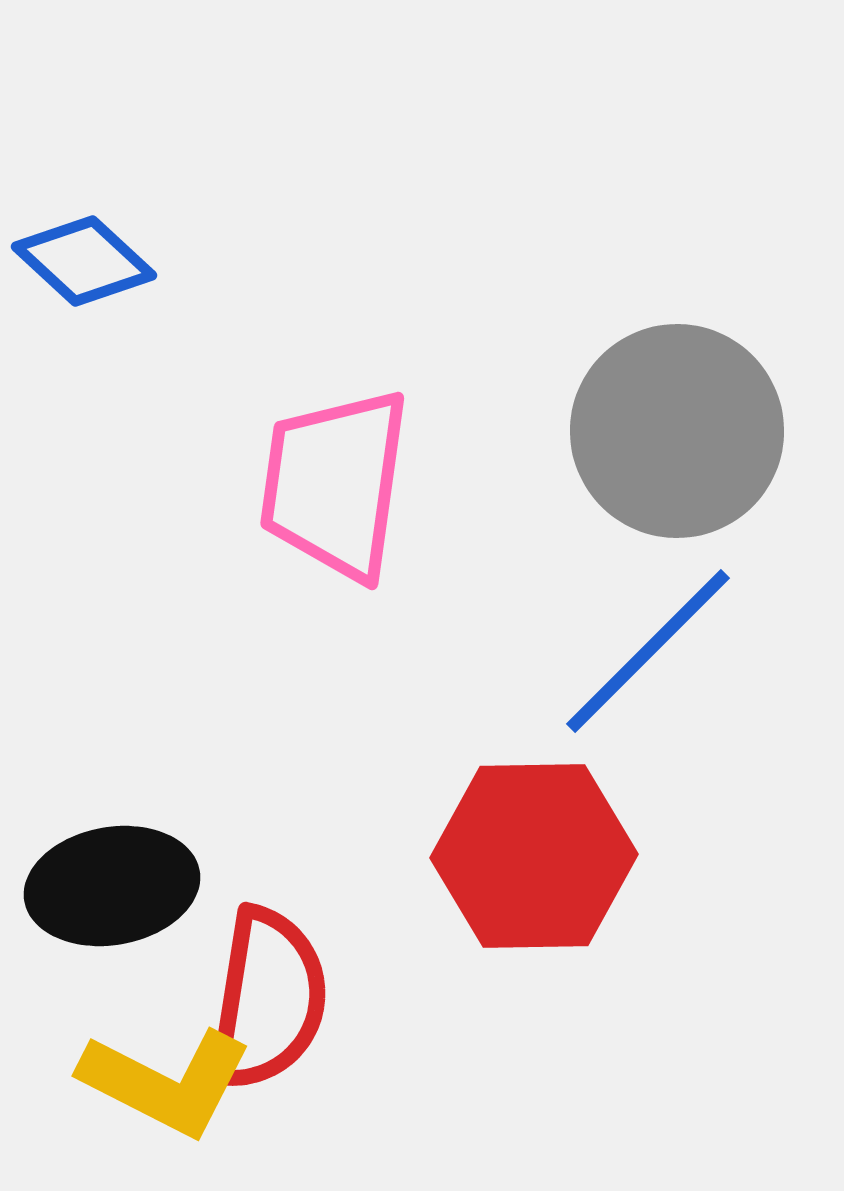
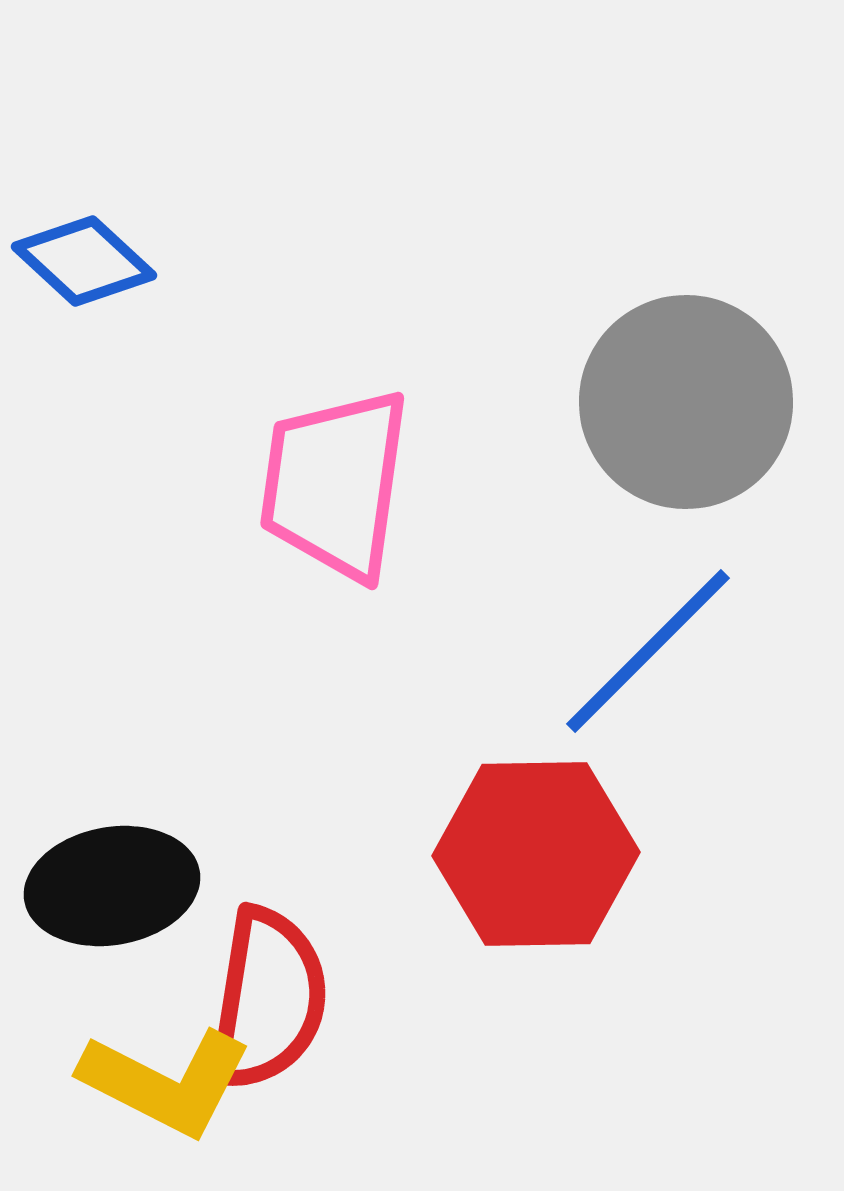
gray circle: moved 9 px right, 29 px up
red hexagon: moved 2 px right, 2 px up
